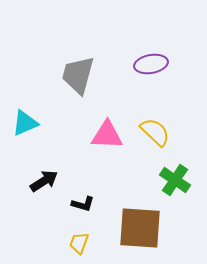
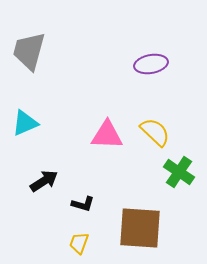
gray trapezoid: moved 49 px left, 24 px up
green cross: moved 4 px right, 8 px up
